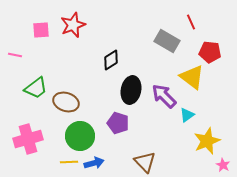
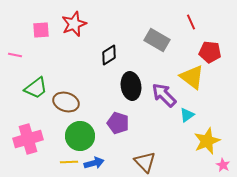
red star: moved 1 px right, 1 px up
gray rectangle: moved 10 px left, 1 px up
black diamond: moved 2 px left, 5 px up
black ellipse: moved 4 px up; rotated 20 degrees counterclockwise
purple arrow: moved 1 px up
